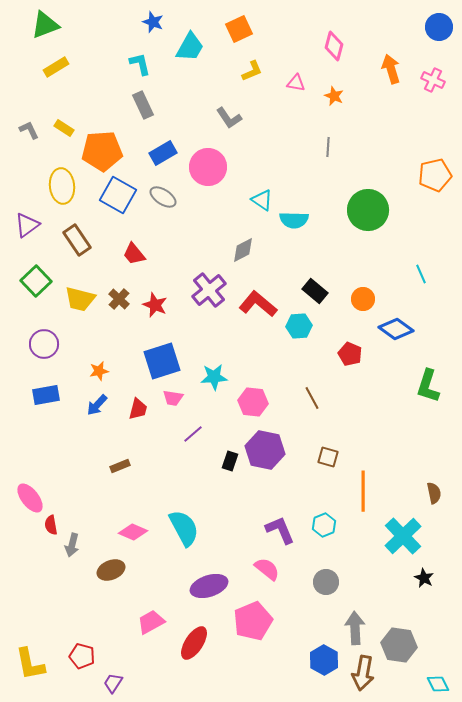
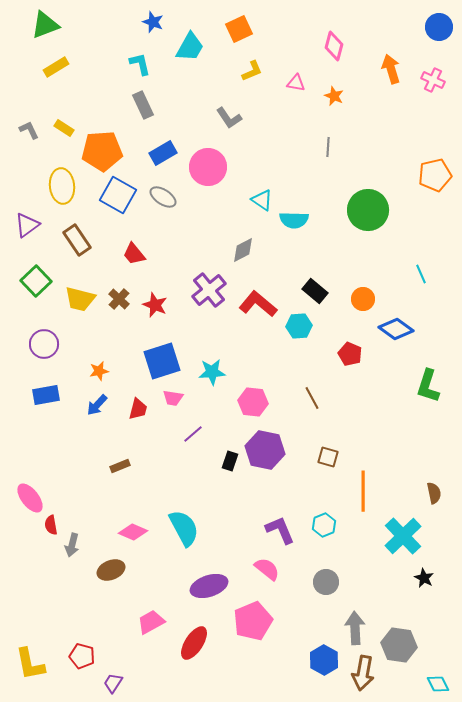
cyan star at (214, 377): moved 2 px left, 5 px up
